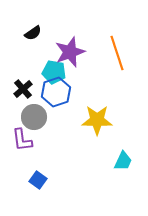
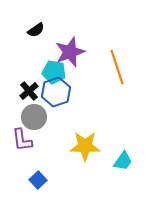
black semicircle: moved 3 px right, 3 px up
orange line: moved 14 px down
black cross: moved 6 px right, 2 px down
yellow star: moved 12 px left, 26 px down
cyan trapezoid: rotated 10 degrees clockwise
blue square: rotated 12 degrees clockwise
